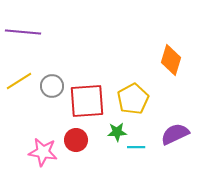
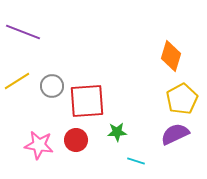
purple line: rotated 16 degrees clockwise
orange diamond: moved 4 px up
yellow line: moved 2 px left
yellow pentagon: moved 49 px right
cyan line: moved 14 px down; rotated 18 degrees clockwise
pink star: moved 4 px left, 7 px up
